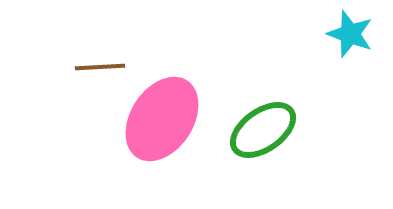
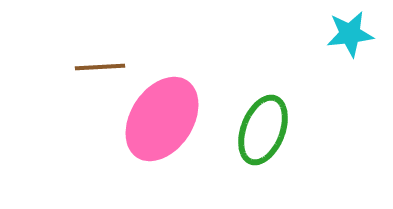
cyan star: rotated 27 degrees counterclockwise
green ellipse: rotated 34 degrees counterclockwise
